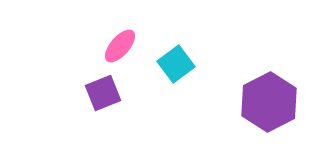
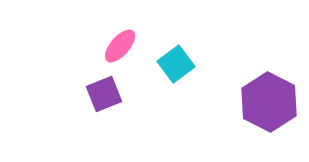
purple square: moved 1 px right, 1 px down
purple hexagon: rotated 6 degrees counterclockwise
